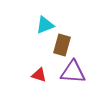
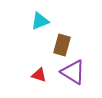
cyan triangle: moved 5 px left, 4 px up
purple triangle: rotated 28 degrees clockwise
